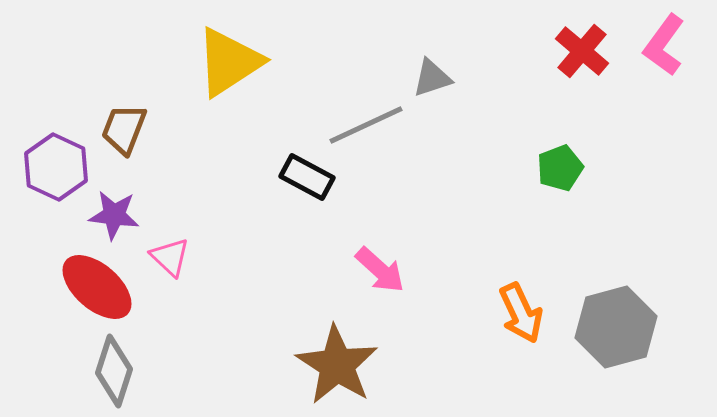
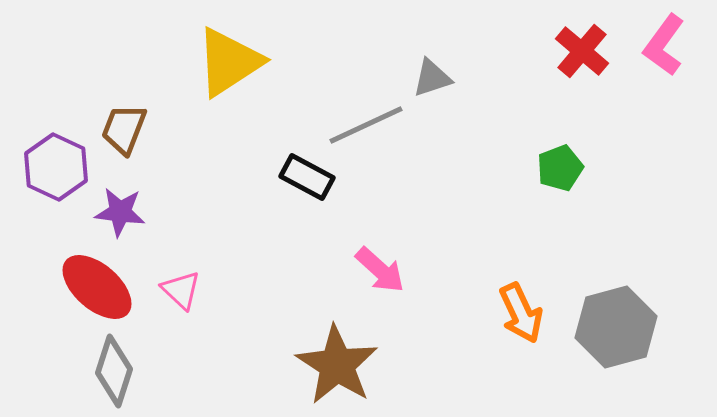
purple star: moved 6 px right, 3 px up
pink triangle: moved 11 px right, 33 px down
